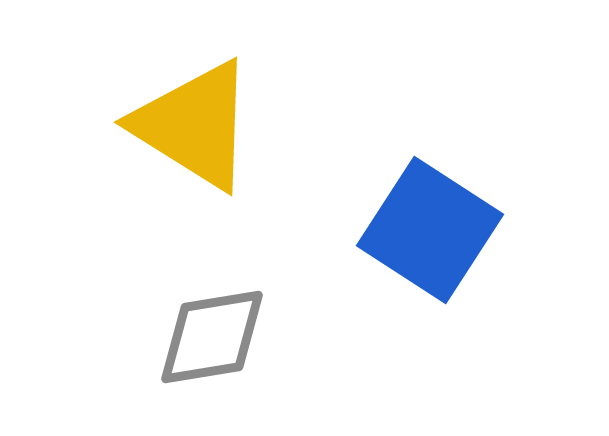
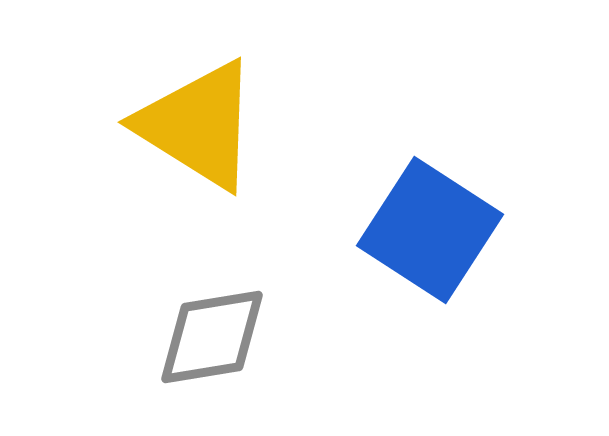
yellow triangle: moved 4 px right
